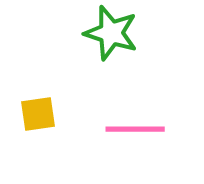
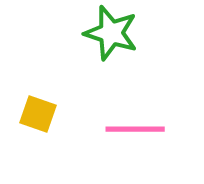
yellow square: rotated 27 degrees clockwise
